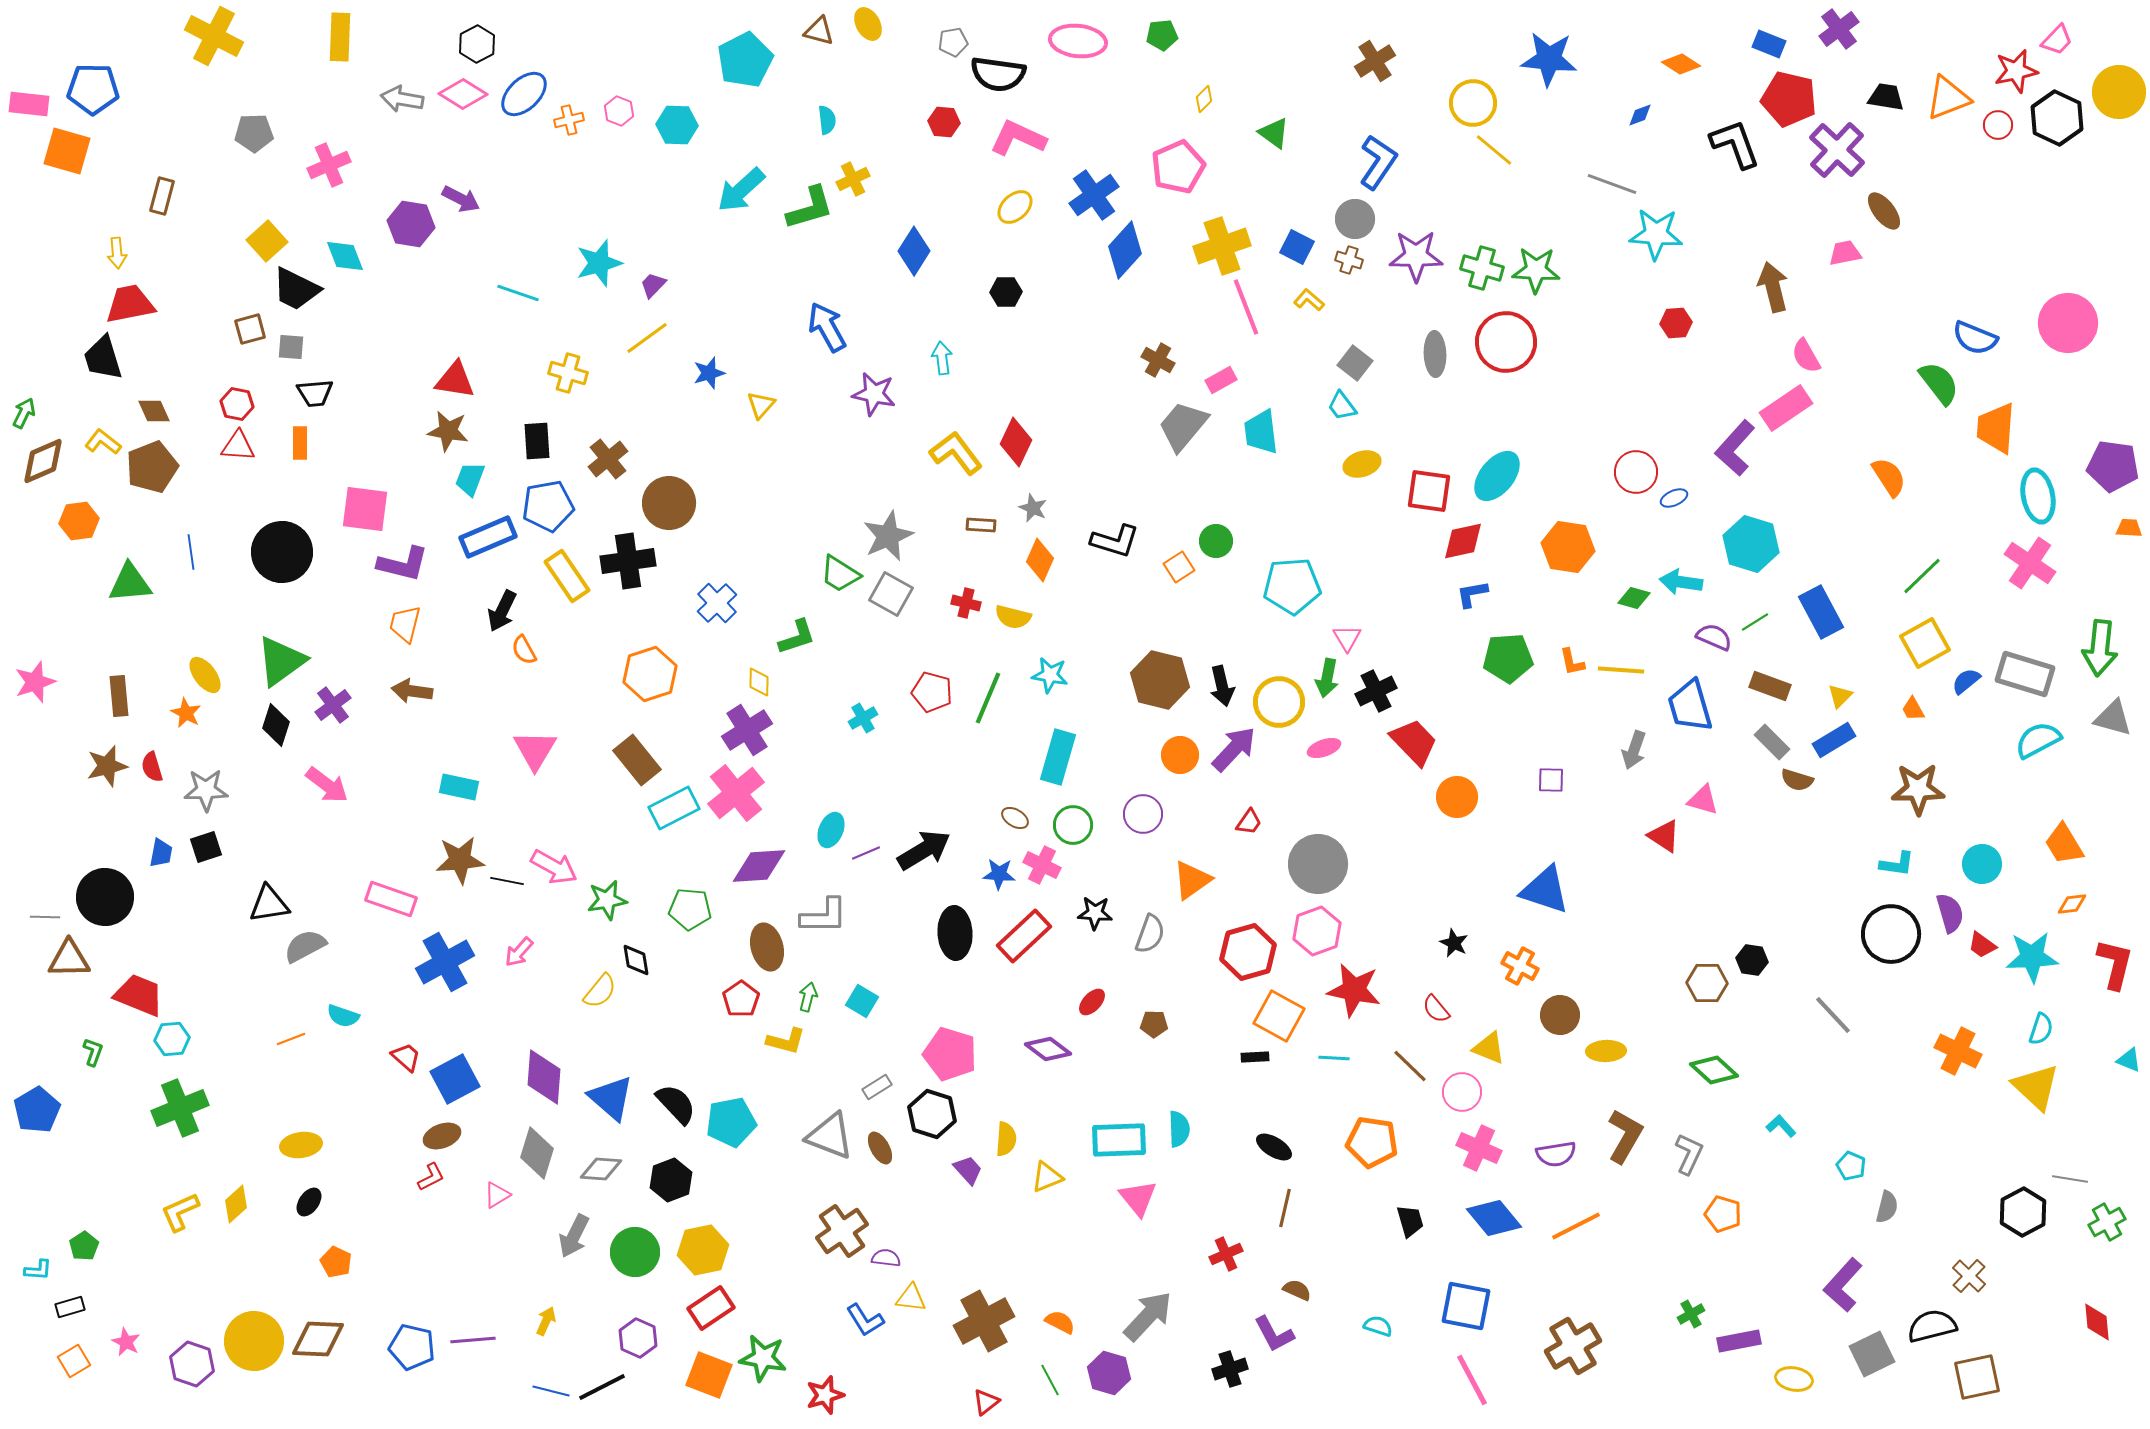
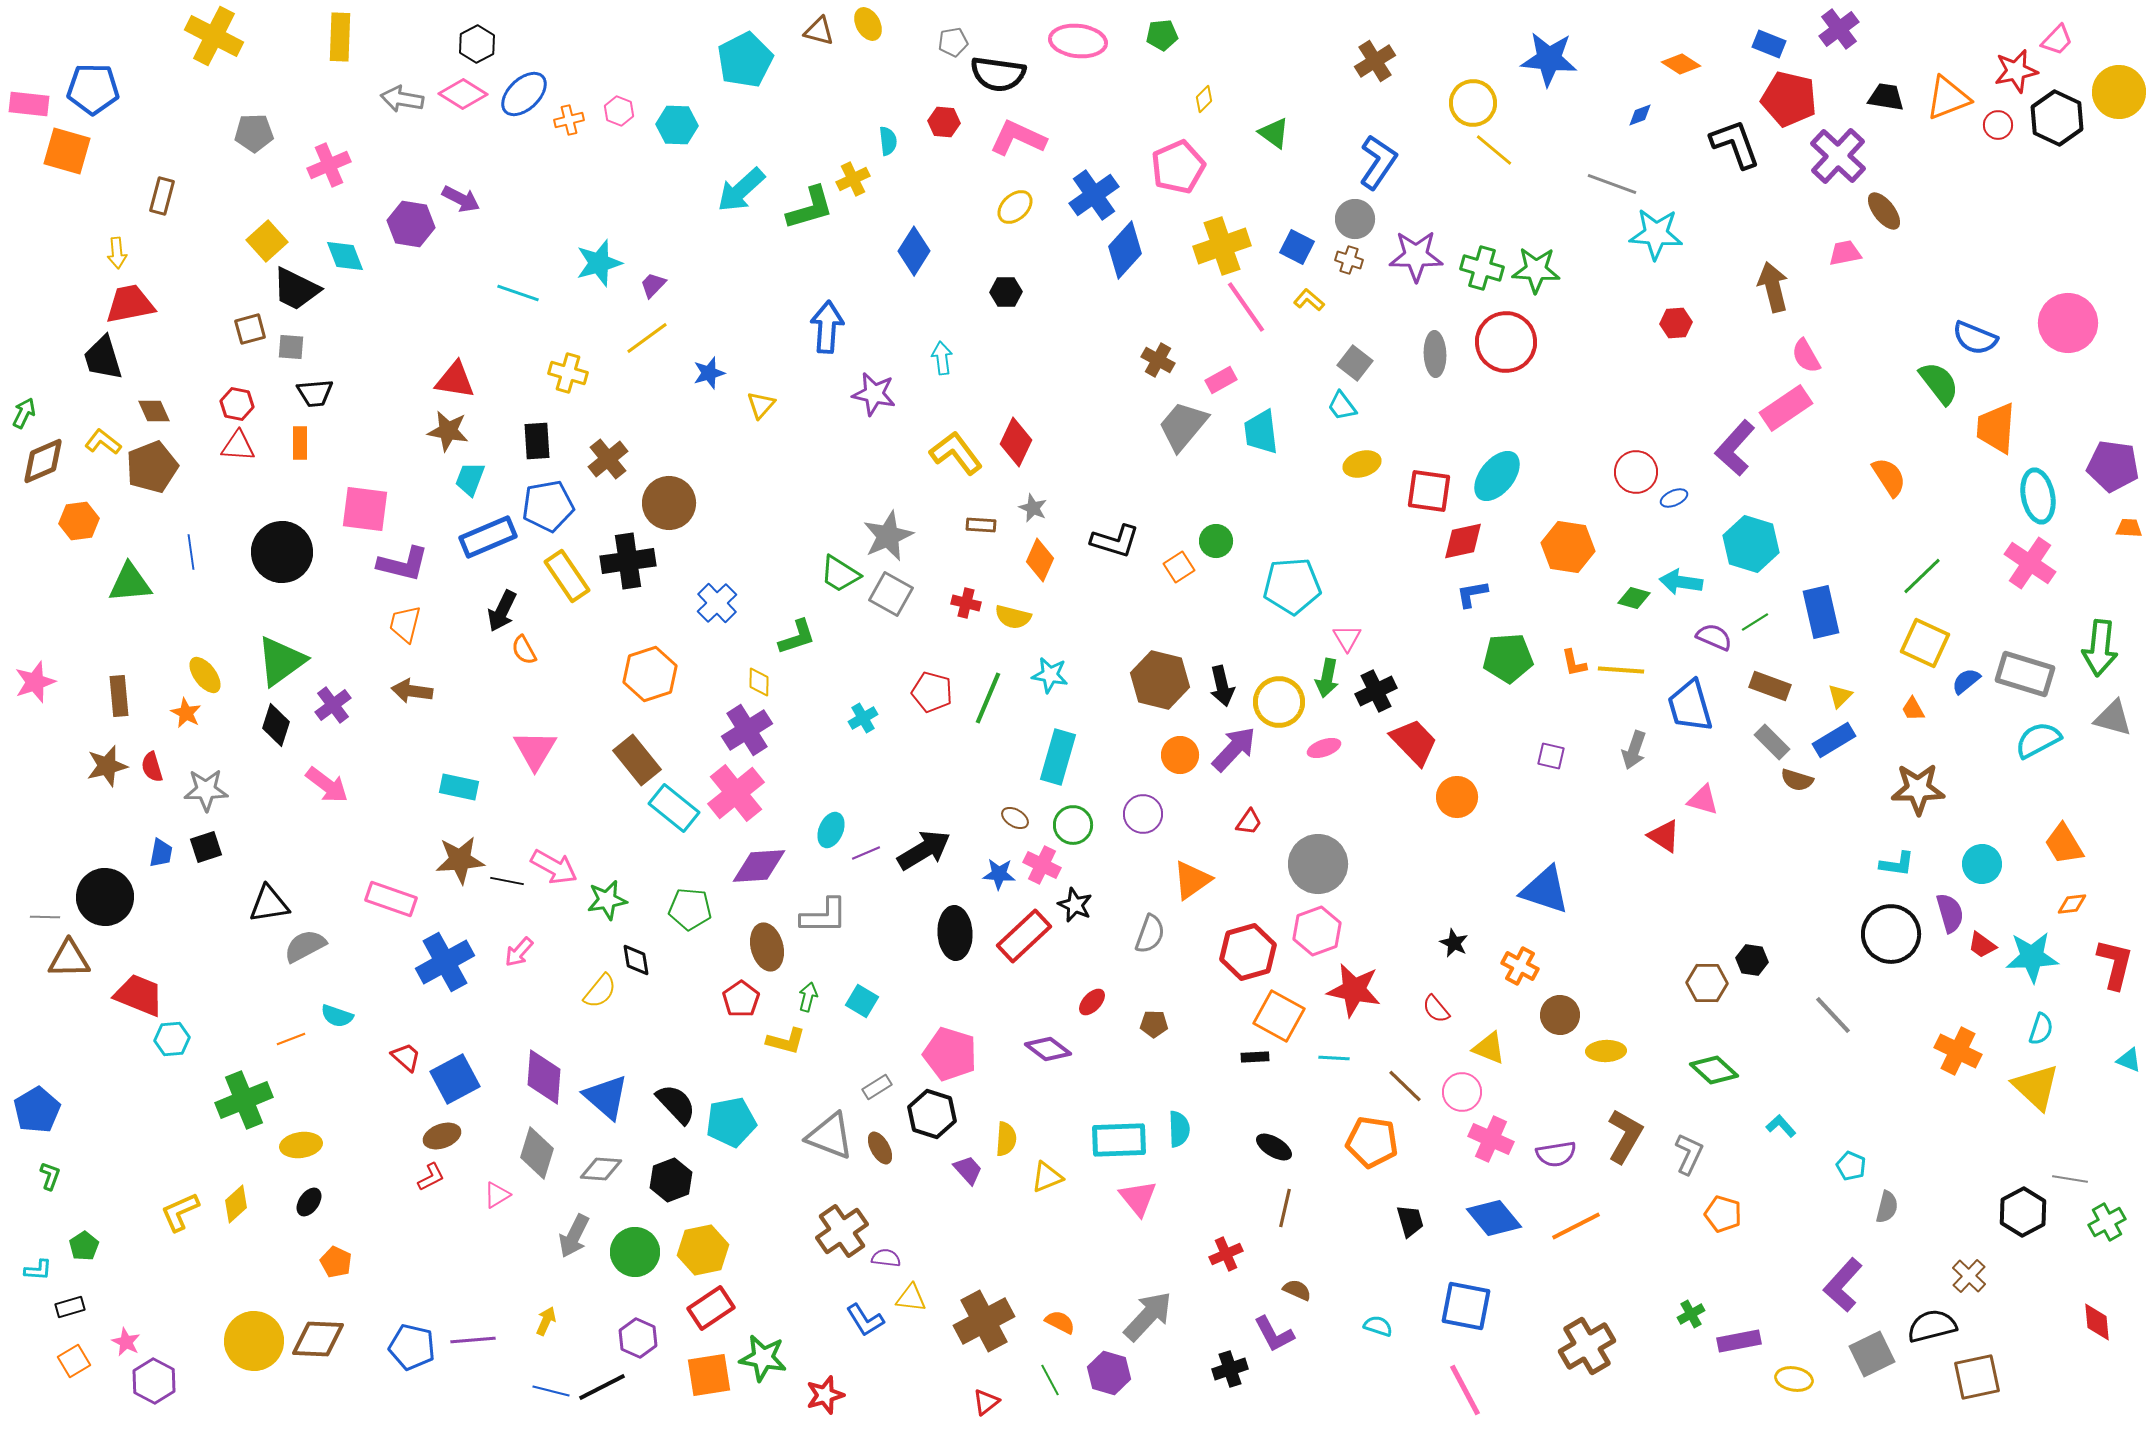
cyan semicircle at (827, 120): moved 61 px right, 21 px down
purple cross at (1837, 150): moved 1 px right, 6 px down
pink line at (1246, 307): rotated 14 degrees counterclockwise
blue arrow at (827, 327): rotated 33 degrees clockwise
blue rectangle at (1821, 612): rotated 15 degrees clockwise
yellow square at (1925, 643): rotated 36 degrees counterclockwise
orange L-shape at (1572, 662): moved 2 px right, 1 px down
purple square at (1551, 780): moved 24 px up; rotated 12 degrees clockwise
cyan rectangle at (674, 808): rotated 66 degrees clockwise
black star at (1095, 913): moved 20 px left, 8 px up; rotated 20 degrees clockwise
cyan semicircle at (343, 1016): moved 6 px left
green L-shape at (93, 1052): moved 43 px left, 124 px down
brown line at (1410, 1066): moved 5 px left, 20 px down
blue triangle at (611, 1098): moved 5 px left, 1 px up
green cross at (180, 1108): moved 64 px right, 8 px up
pink cross at (1479, 1148): moved 12 px right, 9 px up
brown cross at (1573, 1346): moved 14 px right
purple hexagon at (192, 1364): moved 38 px left, 17 px down; rotated 9 degrees clockwise
orange square at (709, 1375): rotated 30 degrees counterclockwise
pink line at (1472, 1380): moved 7 px left, 10 px down
